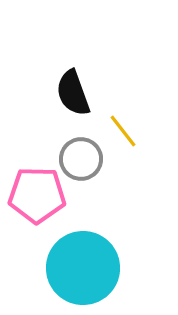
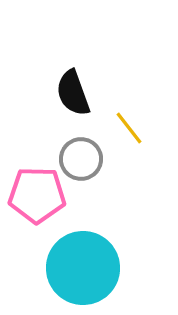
yellow line: moved 6 px right, 3 px up
